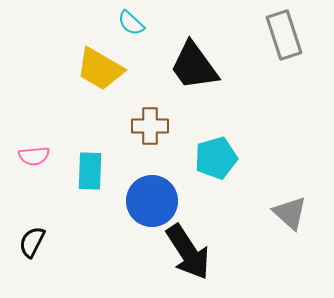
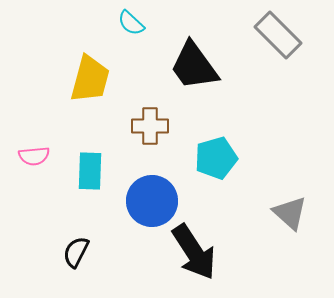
gray rectangle: moved 6 px left; rotated 27 degrees counterclockwise
yellow trapezoid: moved 10 px left, 10 px down; rotated 105 degrees counterclockwise
black semicircle: moved 44 px right, 10 px down
black arrow: moved 6 px right
